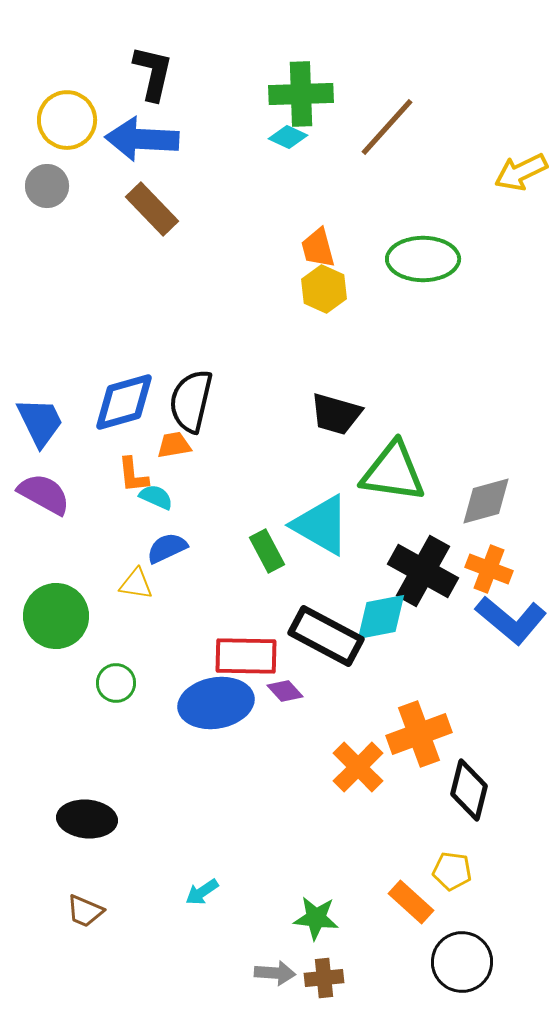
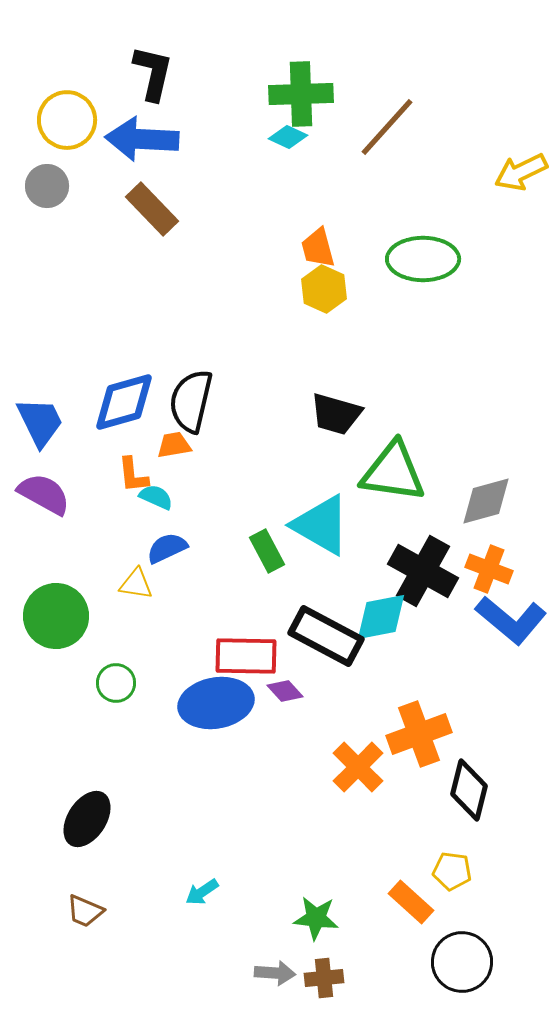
black ellipse at (87, 819): rotated 62 degrees counterclockwise
